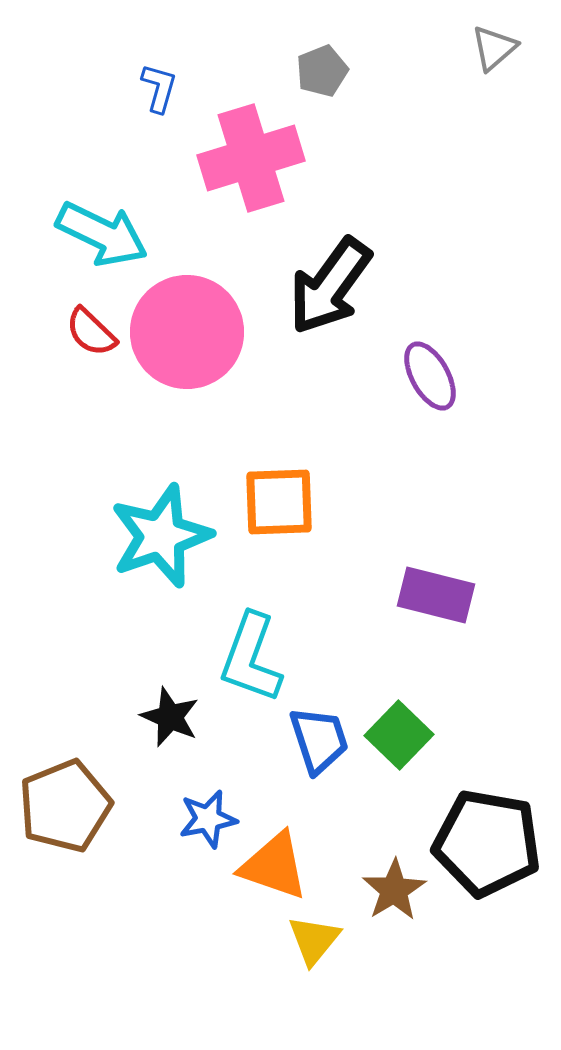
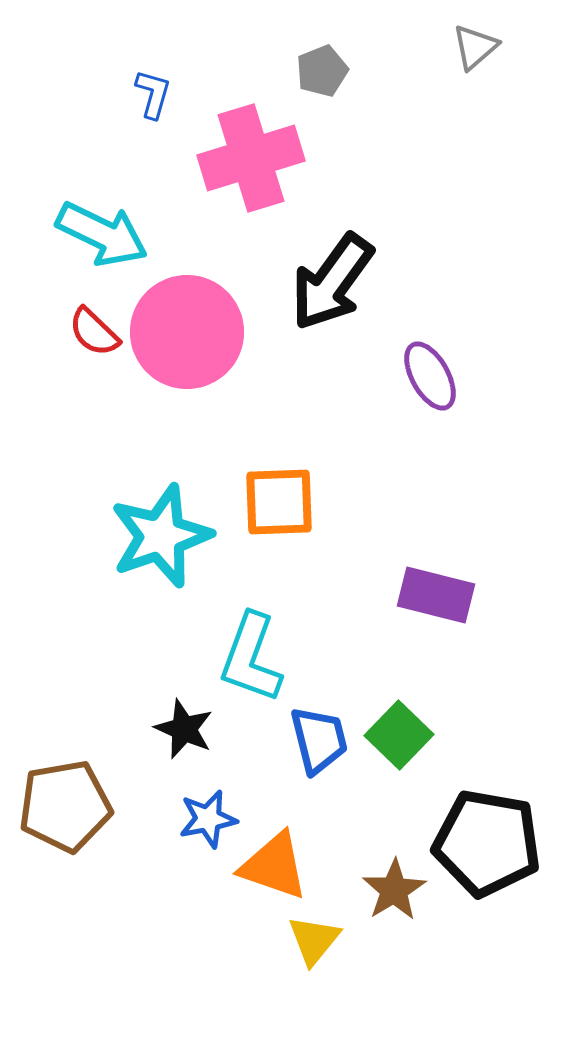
gray triangle: moved 19 px left, 1 px up
blue L-shape: moved 6 px left, 6 px down
black arrow: moved 2 px right, 4 px up
red semicircle: moved 3 px right
black star: moved 14 px right, 12 px down
blue trapezoid: rotated 4 degrees clockwise
brown pentagon: rotated 12 degrees clockwise
